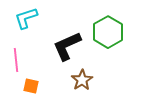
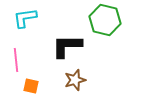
cyan L-shape: moved 1 px left; rotated 10 degrees clockwise
green hexagon: moved 3 px left, 12 px up; rotated 16 degrees counterclockwise
black L-shape: rotated 24 degrees clockwise
brown star: moved 7 px left; rotated 15 degrees clockwise
